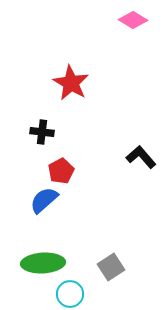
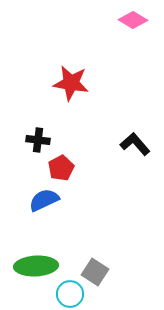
red star: rotated 21 degrees counterclockwise
black cross: moved 4 px left, 8 px down
black L-shape: moved 6 px left, 13 px up
red pentagon: moved 3 px up
blue semicircle: rotated 16 degrees clockwise
green ellipse: moved 7 px left, 3 px down
gray square: moved 16 px left, 5 px down; rotated 24 degrees counterclockwise
